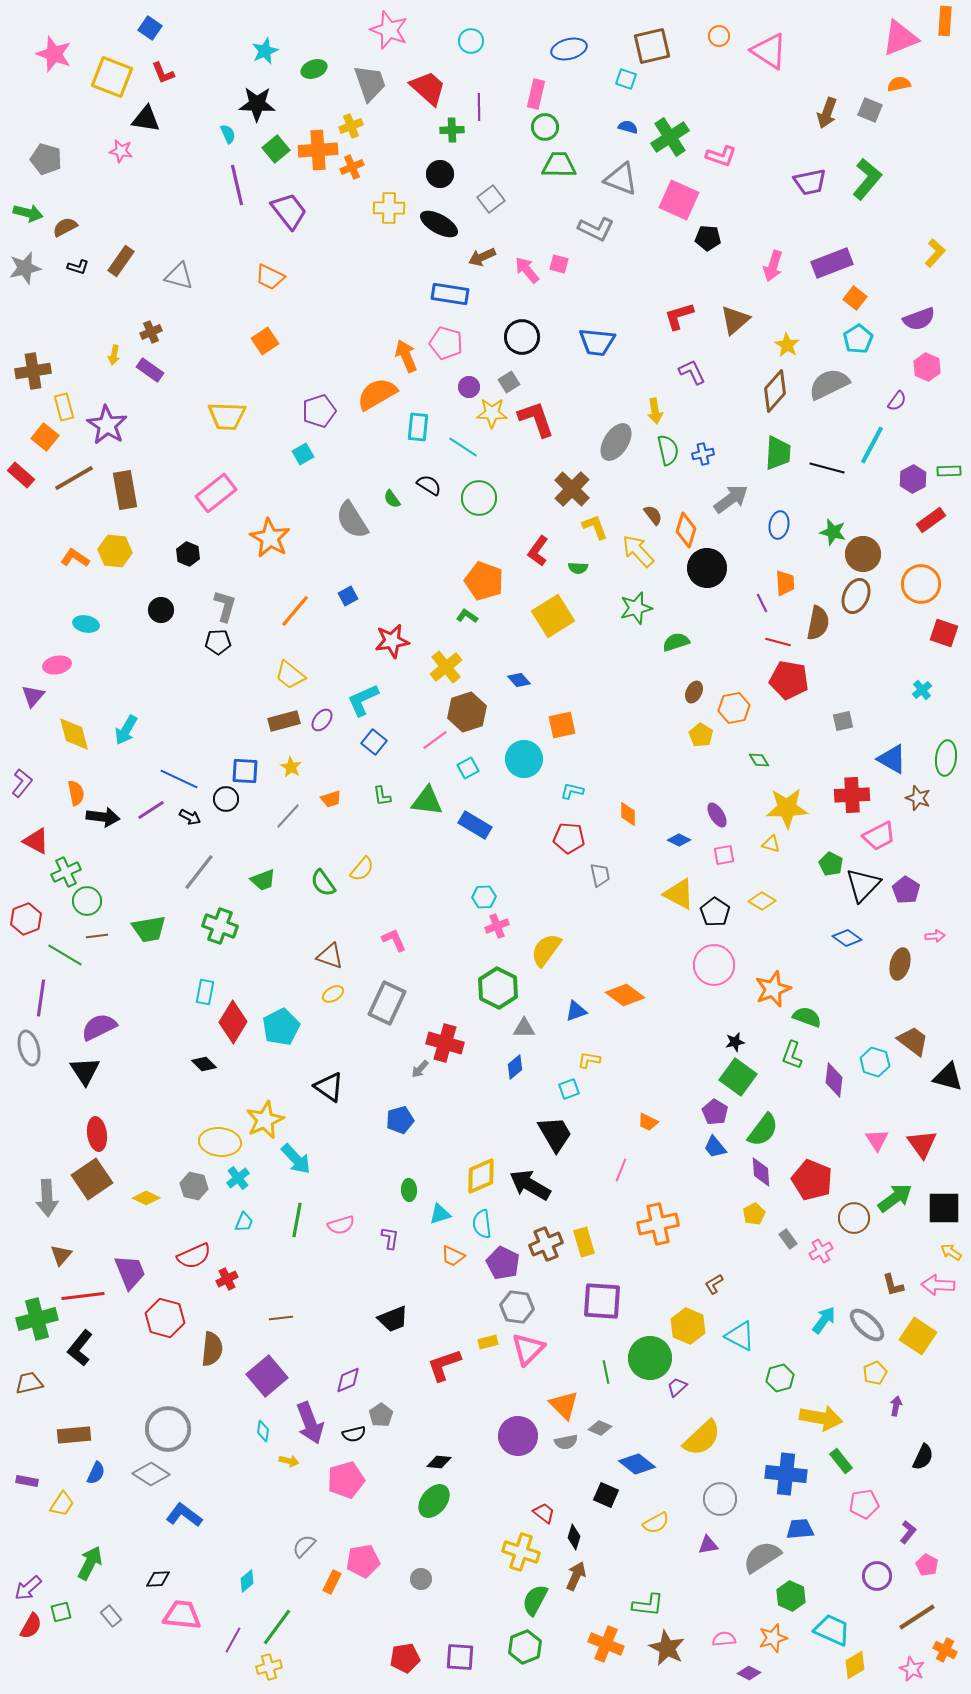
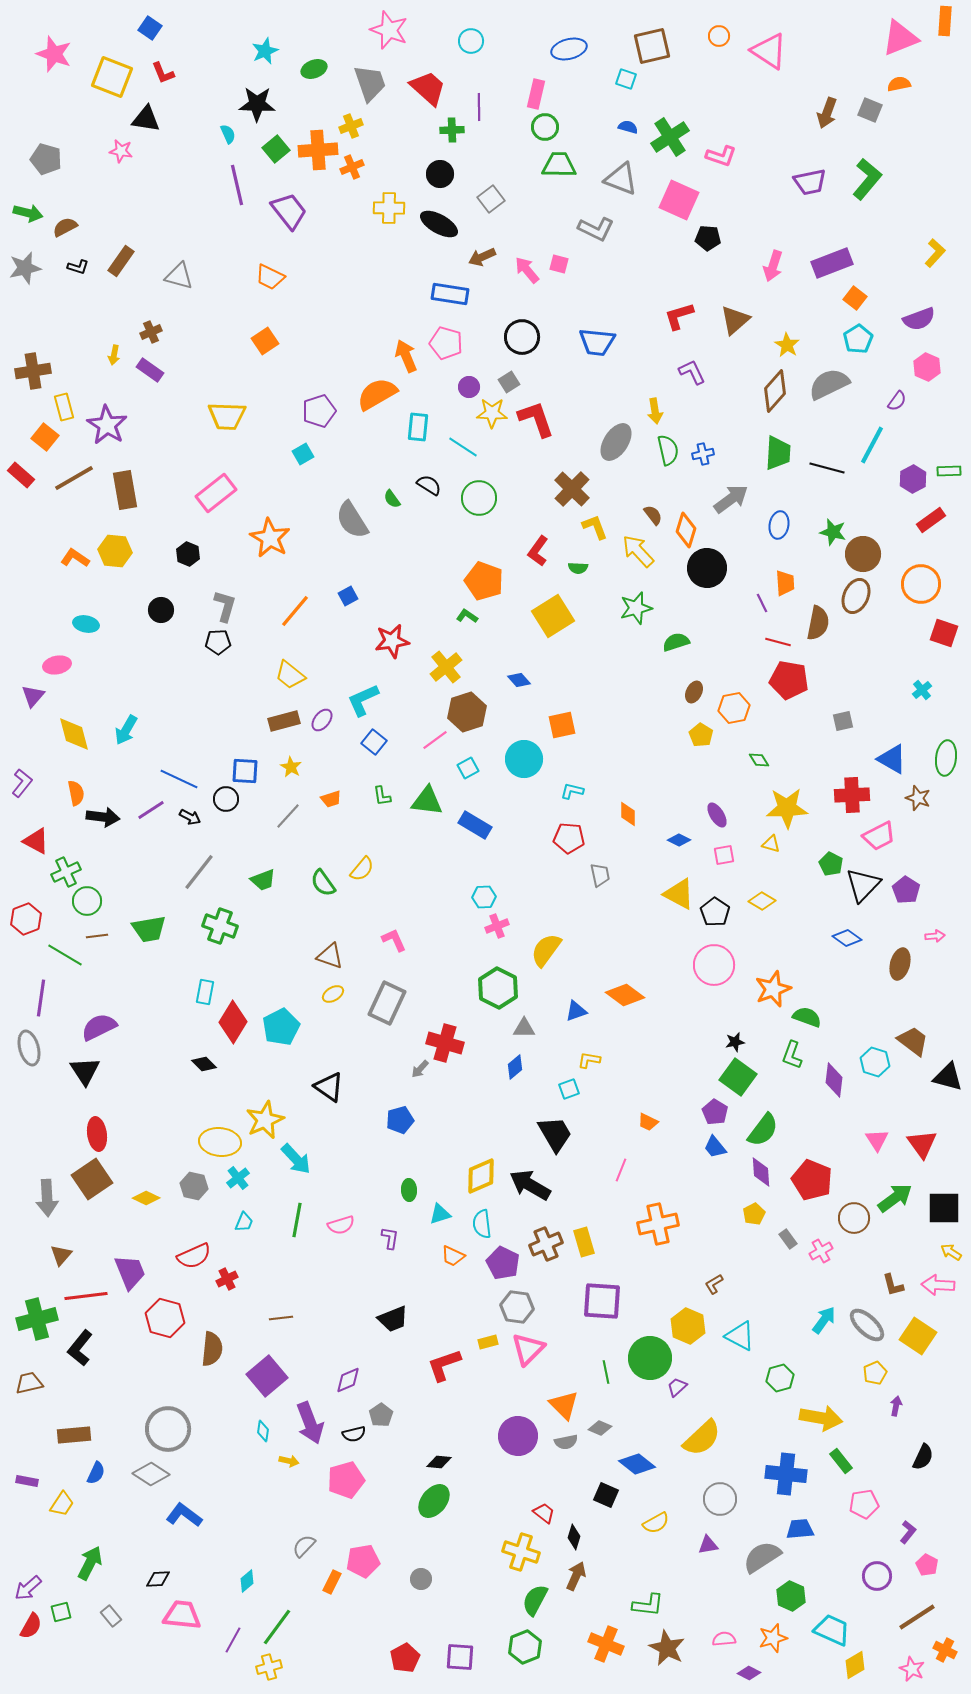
red line at (83, 1296): moved 3 px right
red pentagon at (405, 1658): rotated 20 degrees counterclockwise
